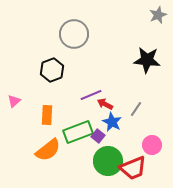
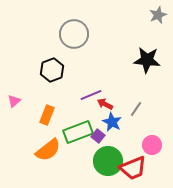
orange rectangle: rotated 18 degrees clockwise
